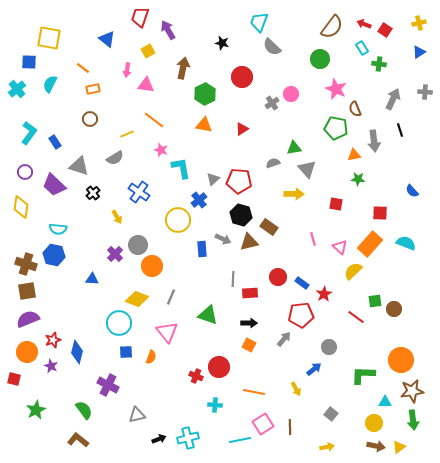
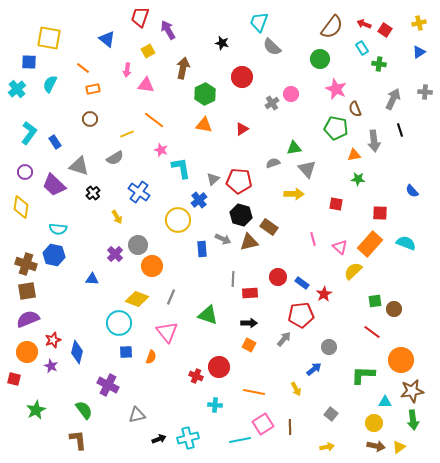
red line at (356, 317): moved 16 px right, 15 px down
brown L-shape at (78, 440): rotated 45 degrees clockwise
